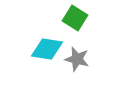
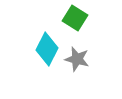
cyan diamond: rotated 72 degrees counterclockwise
